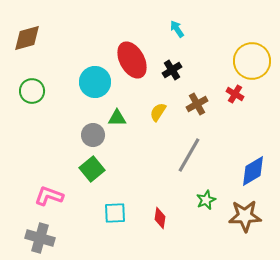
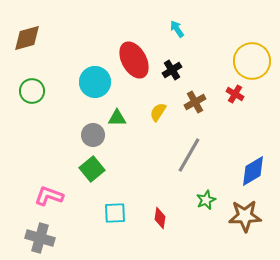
red ellipse: moved 2 px right
brown cross: moved 2 px left, 2 px up
